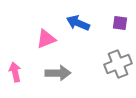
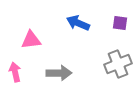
pink triangle: moved 15 px left, 1 px down; rotated 15 degrees clockwise
gray arrow: moved 1 px right
